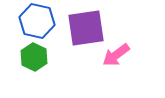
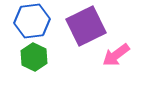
blue hexagon: moved 5 px left; rotated 20 degrees counterclockwise
purple square: moved 2 px up; rotated 18 degrees counterclockwise
